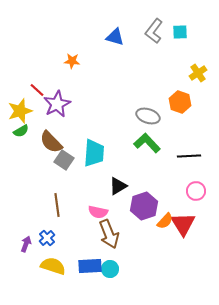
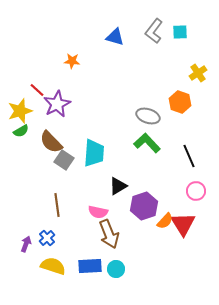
black line: rotated 70 degrees clockwise
cyan circle: moved 6 px right
